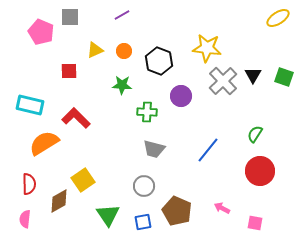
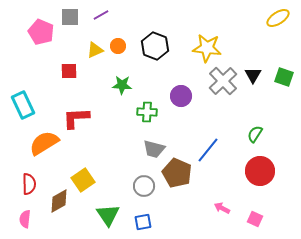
purple line: moved 21 px left
orange circle: moved 6 px left, 5 px up
black hexagon: moved 4 px left, 15 px up
cyan rectangle: moved 7 px left; rotated 52 degrees clockwise
red L-shape: rotated 48 degrees counterclockwise
brown pentagon: moved 38 px up
pink square: moved 4 px up; rotated 14 degrees clockwise
